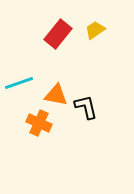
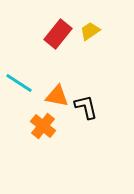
yellow trapezoid: moved 5 px left, 1 px down
cyan line: rotated 52 degrees clockwise
orange triangle: moved 1 px right, 1 px down
orange cross: moved 4 px right, 3 px down; rotated 15 degrees clockwise
